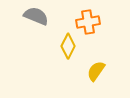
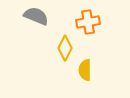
yellow diamond: moved 3 px left, 2 px down
yellow semicircle: moved 11 px left, 1 px up; rotated 35 degrees counterclockwise
